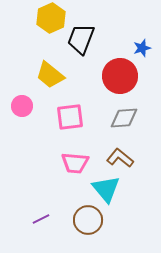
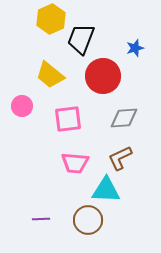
yellow hexagon: moved 1 px down
blue star: moved 7 px left
red circle: moved 17 px left
pink square: moved 2 px left, 2 px down
brown L-shape: rotated 64 degrees counterclockwise
cyan triangle: moved 1 px down; rotated 48 degrees counterclockwise
purple line: rotated 24 degrees clockwise
